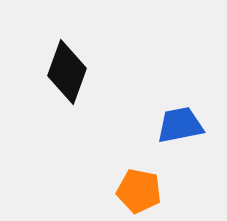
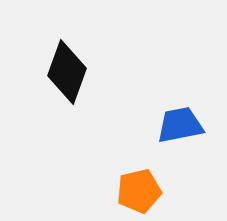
orange pentagon: rotated 24 degrees counterclockwise
